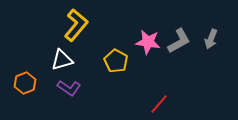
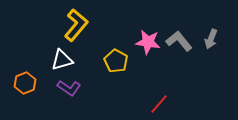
gray L-shape: rotated 100 degrees counterclockwise
